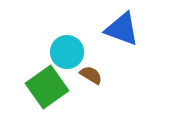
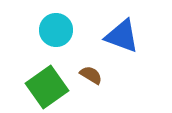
blue triangle: moved 7 px down
cyan circle: moved 11 px left, 22 px up
